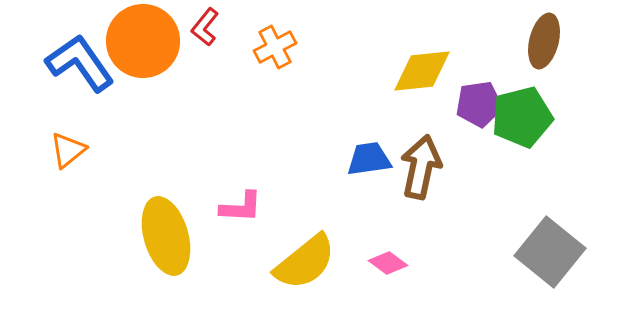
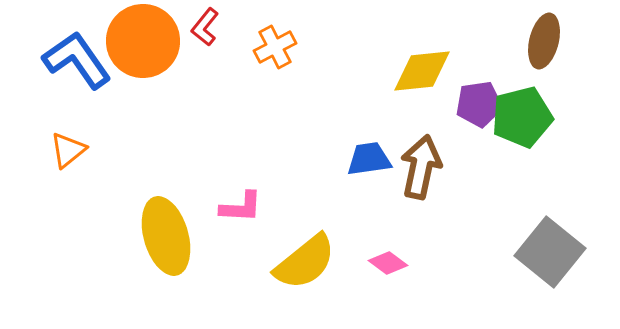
blue L-shape: moved 3 px left, 3 px up
